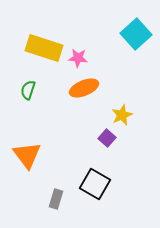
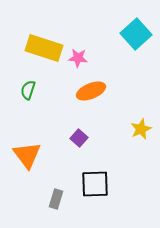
orange ellipse: moved 7 px right, 3 px down
yellow star: moved 19 px right, 14 px down
purple square: moved 28 px left
black square: rotated 32 degrees counterclockwise
